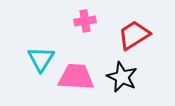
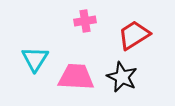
cyan triangle: moved 6 px left
